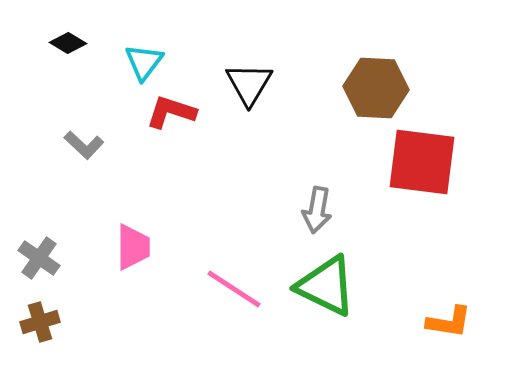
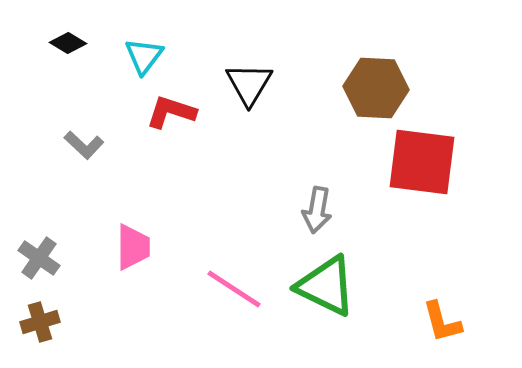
cyan triangle: moved 6 px up
orange L-shape: moved 7 px left; rotated 66 degrees clockwise
